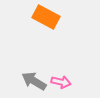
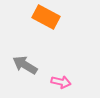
gray arrow: moved 9 px left, 16 px up
